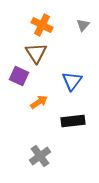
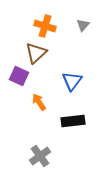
orange cross: moved 3 px right, 1 px down; rotated 10 degrees counterclockwise
brown triangle: rotated 20 degrees clockwise
orange arrow: rotated 90 degrees counterclockwise
